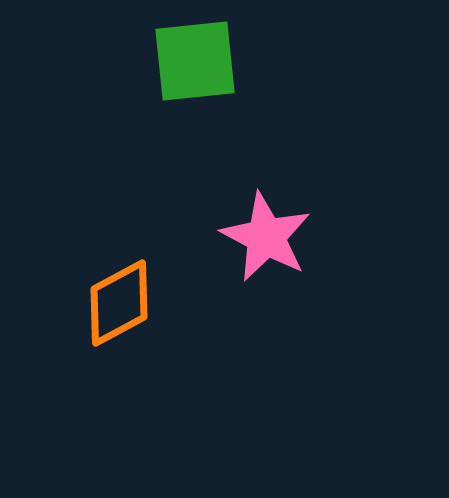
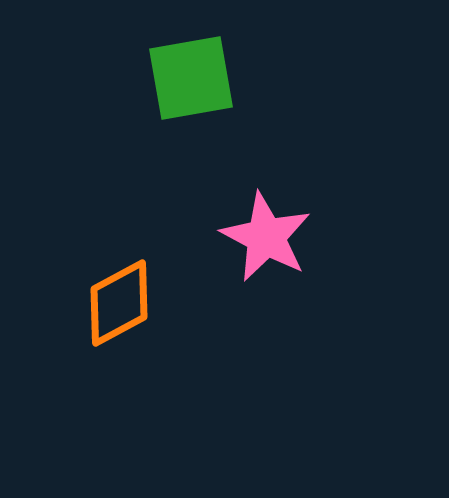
green square: moved 4 px left, 17 px down; rotated 4 degrees counterclockwise
